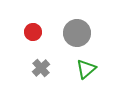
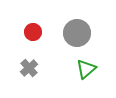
gray cross: moved 12 px left
